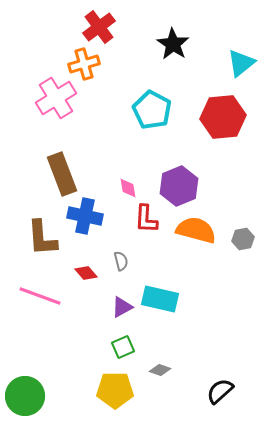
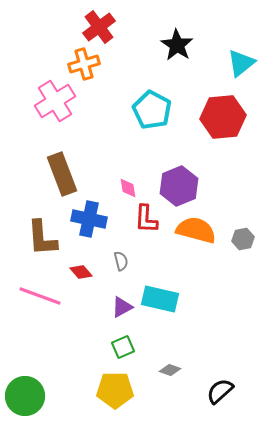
black star: moved 4 px right, 1 px down
pink cross: moved 1 px left, 3 px down
blue cross: moved 4 px right, 3 px down
red diamond: moved 5 px left, 1 px up
gray diamond: moved 10 px right
